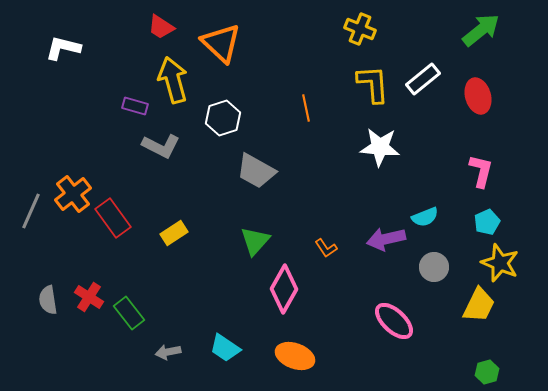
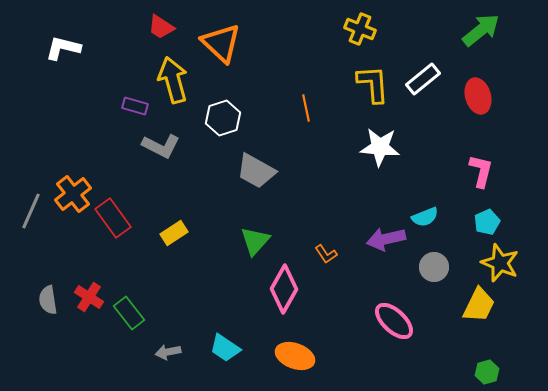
orange L-shape: moved 6 px down
